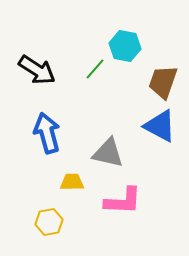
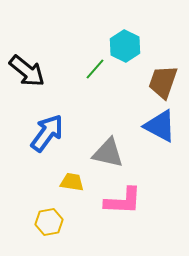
cyan hexagon: rotated 16 degrees clockwise
black arrow: moved 10 px left, 1 px down; rotated 6 degrees clockwise
blue arrow: rotated 51 degrees clockwise
yellow trapezoid: rotated 10 degrees clockwise
